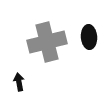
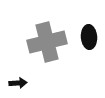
black arrow: moved 1 px left, 1 px down; rotated 96 degrees clockwise
